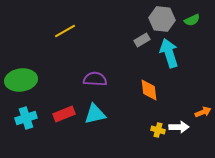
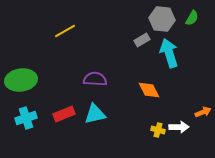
green semicircle: moved 2 px up; rotated 35 degrees counterclockwise
orange diamond: rotated 20 degrees counterclockwise
